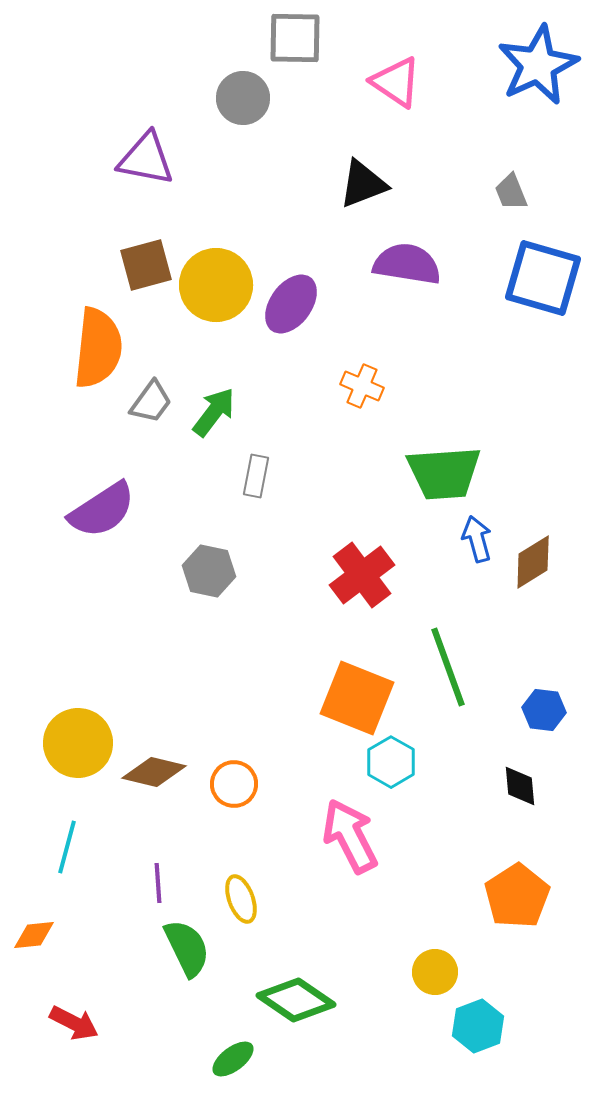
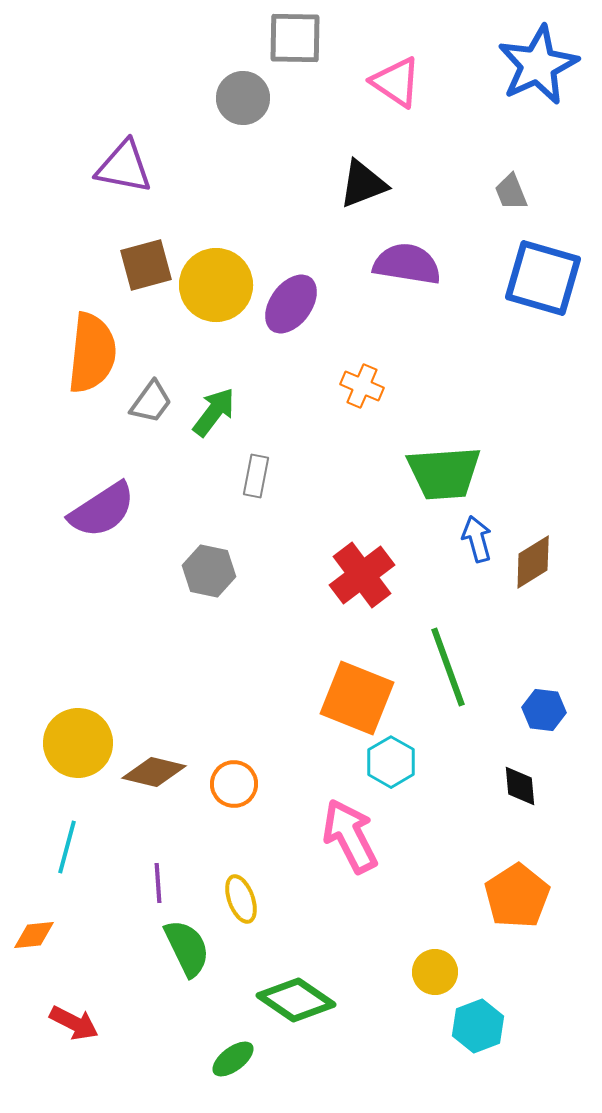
purple triangle at (146, 159): moved 22 px left, 8 px down
orange semicircle at (98, 348): moved 6 px left, 5 px down
